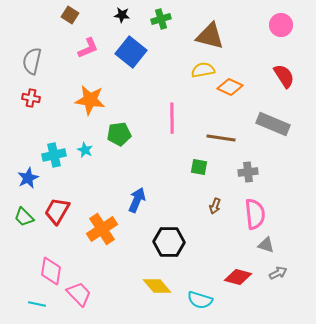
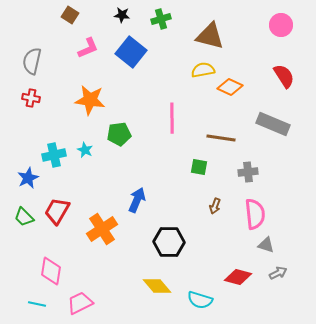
pink trapezoid: moved 1 px right, 9 px down; rotated 72 degrees counterclockwise
